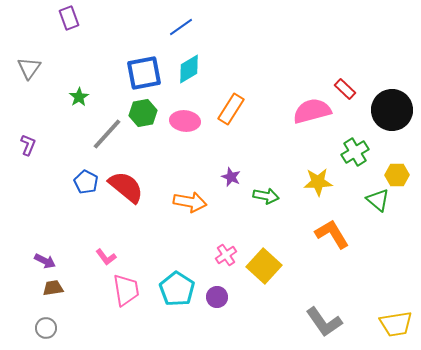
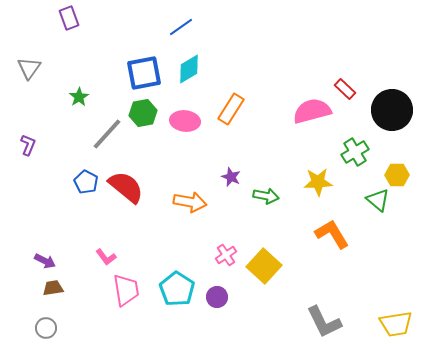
gray L-shape: rotated 9 degrees clockwise
